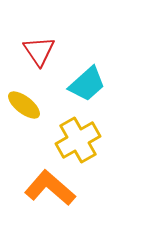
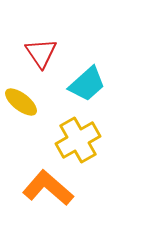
red triangle: moved 2 px right, 2 px down
yellow ellipse: moved 3 px left, 3 px up
orange L-shape: moved 2 px left
